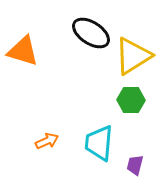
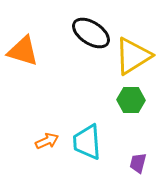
cyan trapezoid: moved 12 px left, 1 px up; rotated 9 degrees counterclockwise
purple trapezoid: moved 3 px right, 2 px up
